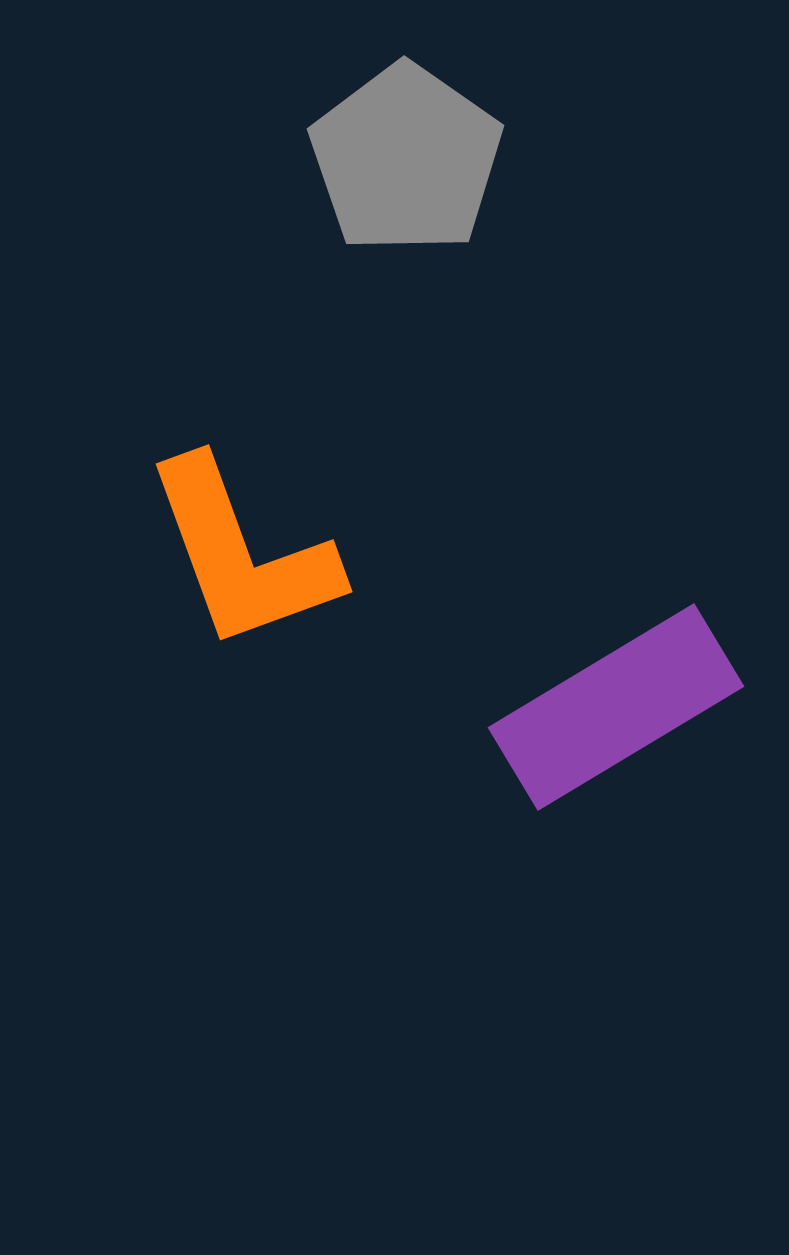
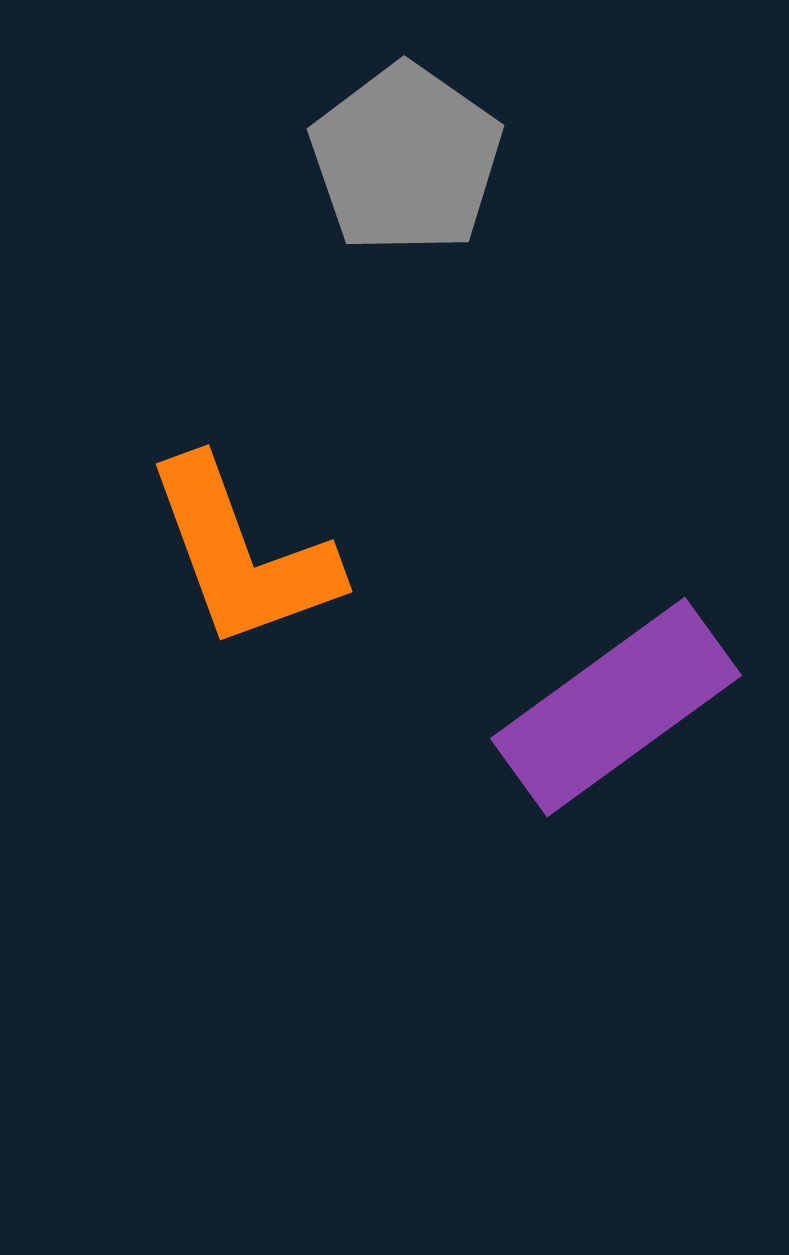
purple rectangle: rotated 5 degrees counterclockwise
